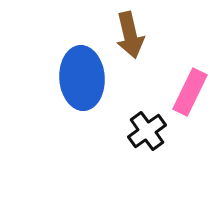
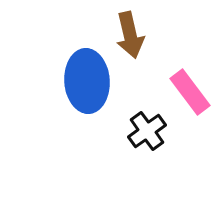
blue ellipse: moved 5 px right, 3 px down
pink rectangle: rotated 63 degrees counterclockwise
